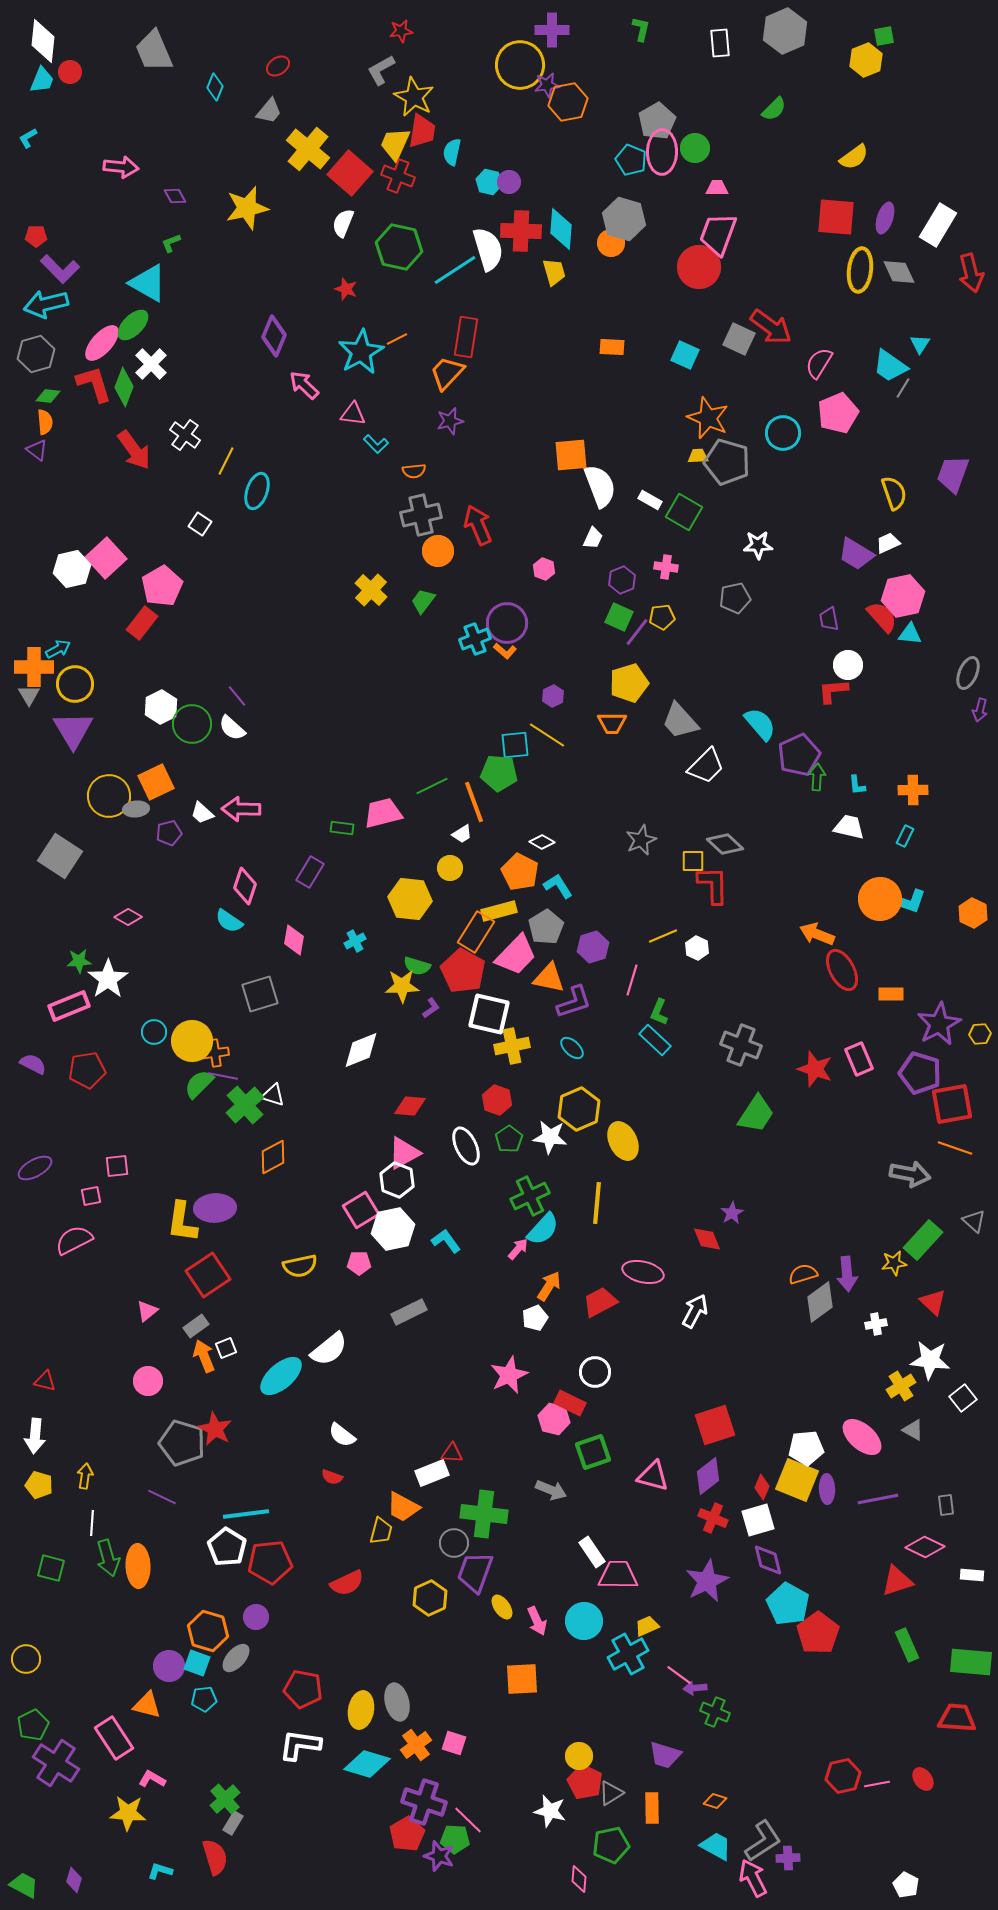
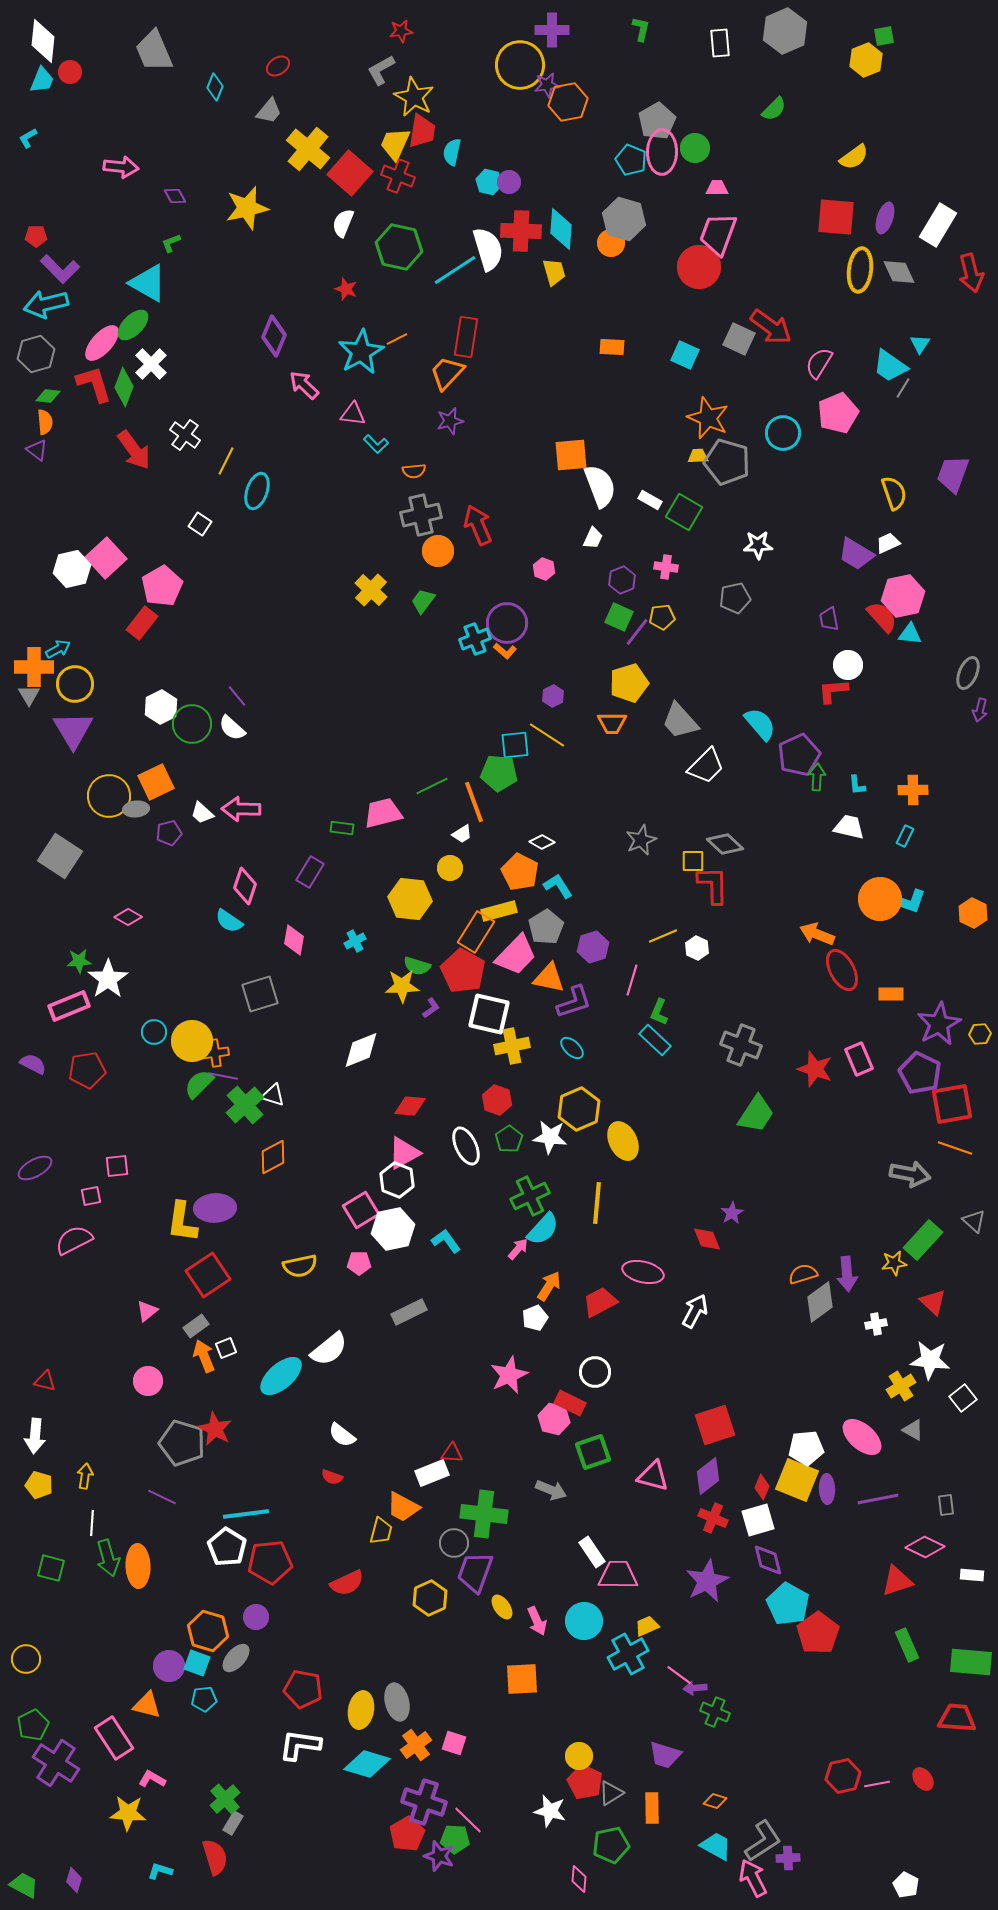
purple pentagon at (920, 1073): rotated 9 degrees clockwise
